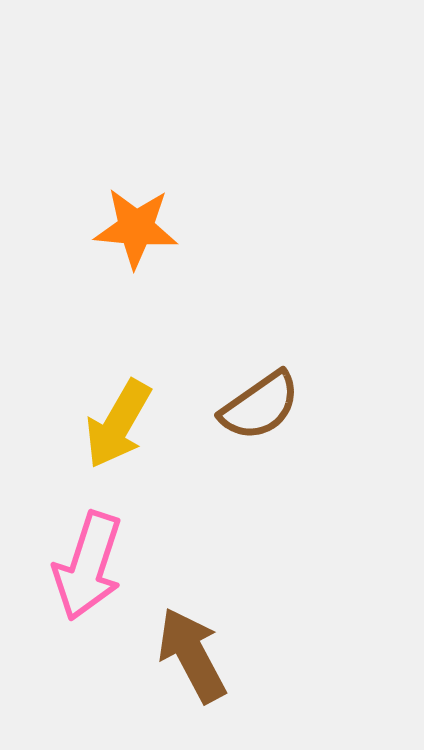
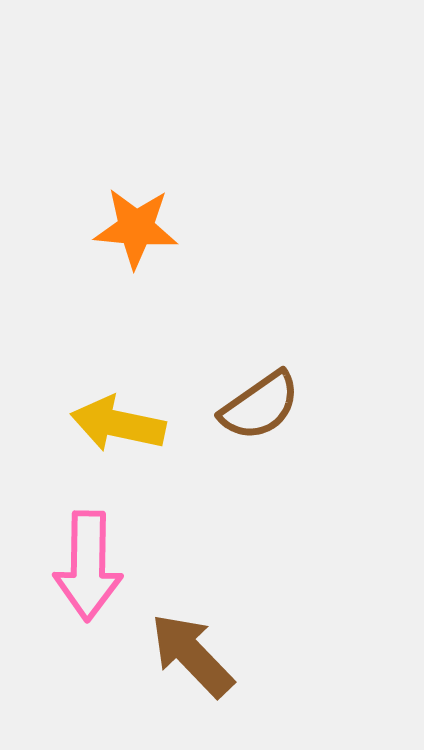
yellow arrow: rotated 72 degrees clockwise
pink arrow: rotated 17 degrees counterclockwise
brown arrow: rotated 16 degrees counterclockwise
